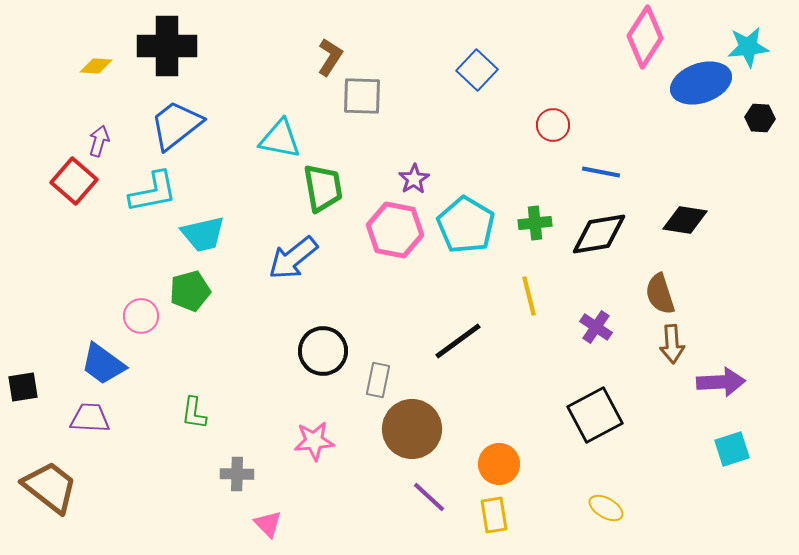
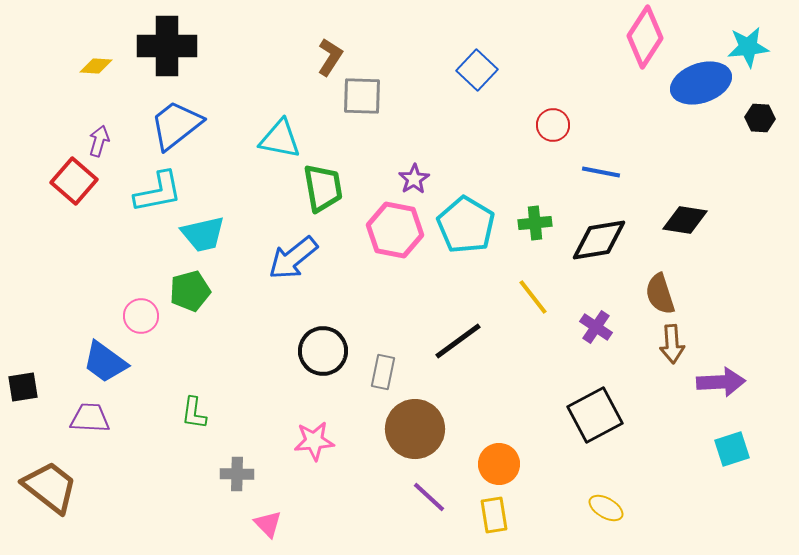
cyan L-shape at (153, 192): moved 5 px right
black diamond at (599, 234): moved 6 px down
yellow line at (529, 296): moved 4 px right, 1 px down; rotated 24 degrees counterclockwise
blue trapezoid at (103, 364): moved 2 px right, 2 px up
gray rectangle at (378, 380): moved 5 px right, 8 px up
brown circle at (412, 429): moved 3 px right
